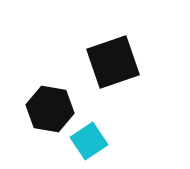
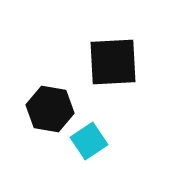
black square: rotated 16 degrees clockwise
